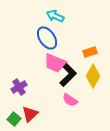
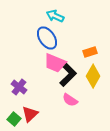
purple cross: rotated 21 degrees counterclockwise
